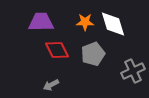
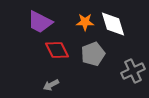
purple trapezoid: moved 1 px left; rotated 152 degrees counterclockwise
